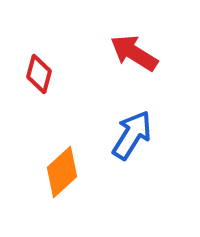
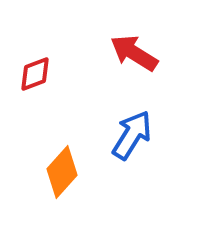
red diamond: moved 4 px left; rotated 54 degrees clockwise
orange diamond: rotated 6 degrees counterclockwise
